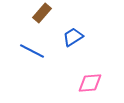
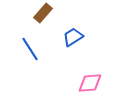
brown rectangle: moved 1 px right
blue line: moved 2 px left, 2 px up; rotated 30 degrees clockwise
